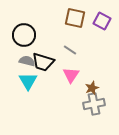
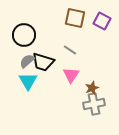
gray semicircle: rotated 56 degrees counterclockwise
